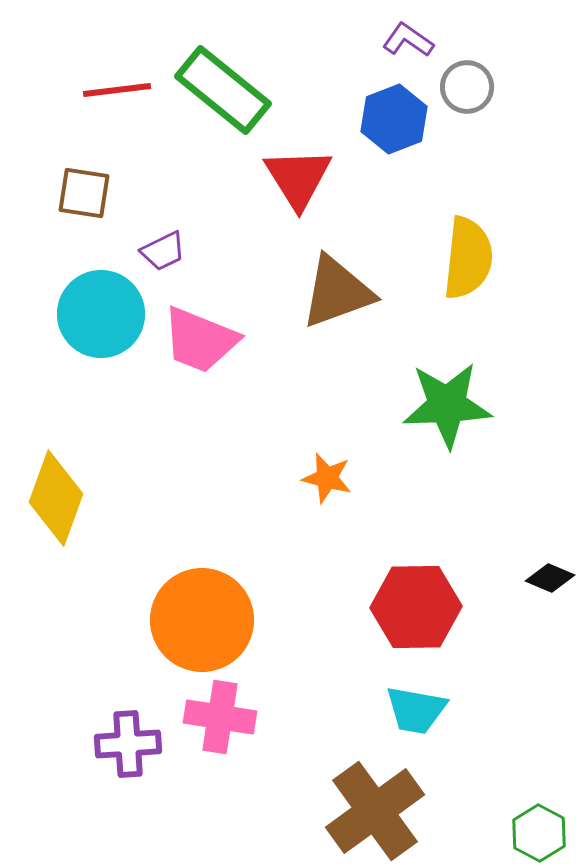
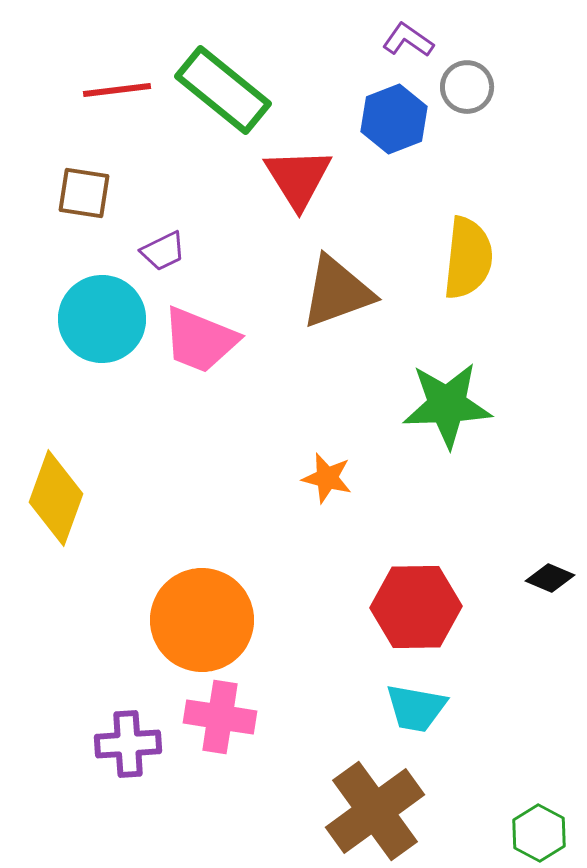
cyan circle: moved 1 px right, 5 px down
cyan trapezoid: moved 2 px up
